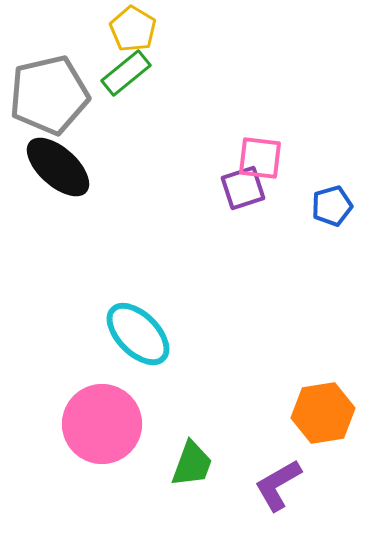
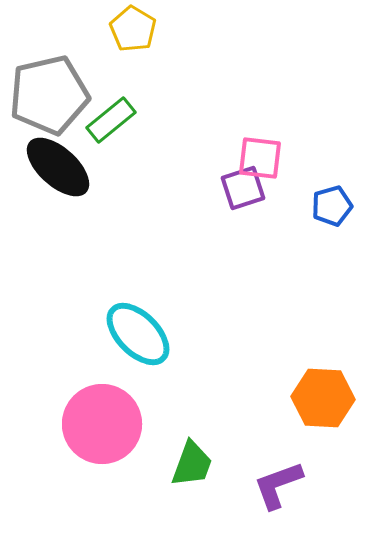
green rectangle: moved 15 px left, 47 px down
orange hexagon: moved 15 px up; rotated 12 degrees clockwise
purple L-shape: rotated 10 degrees clockwise
